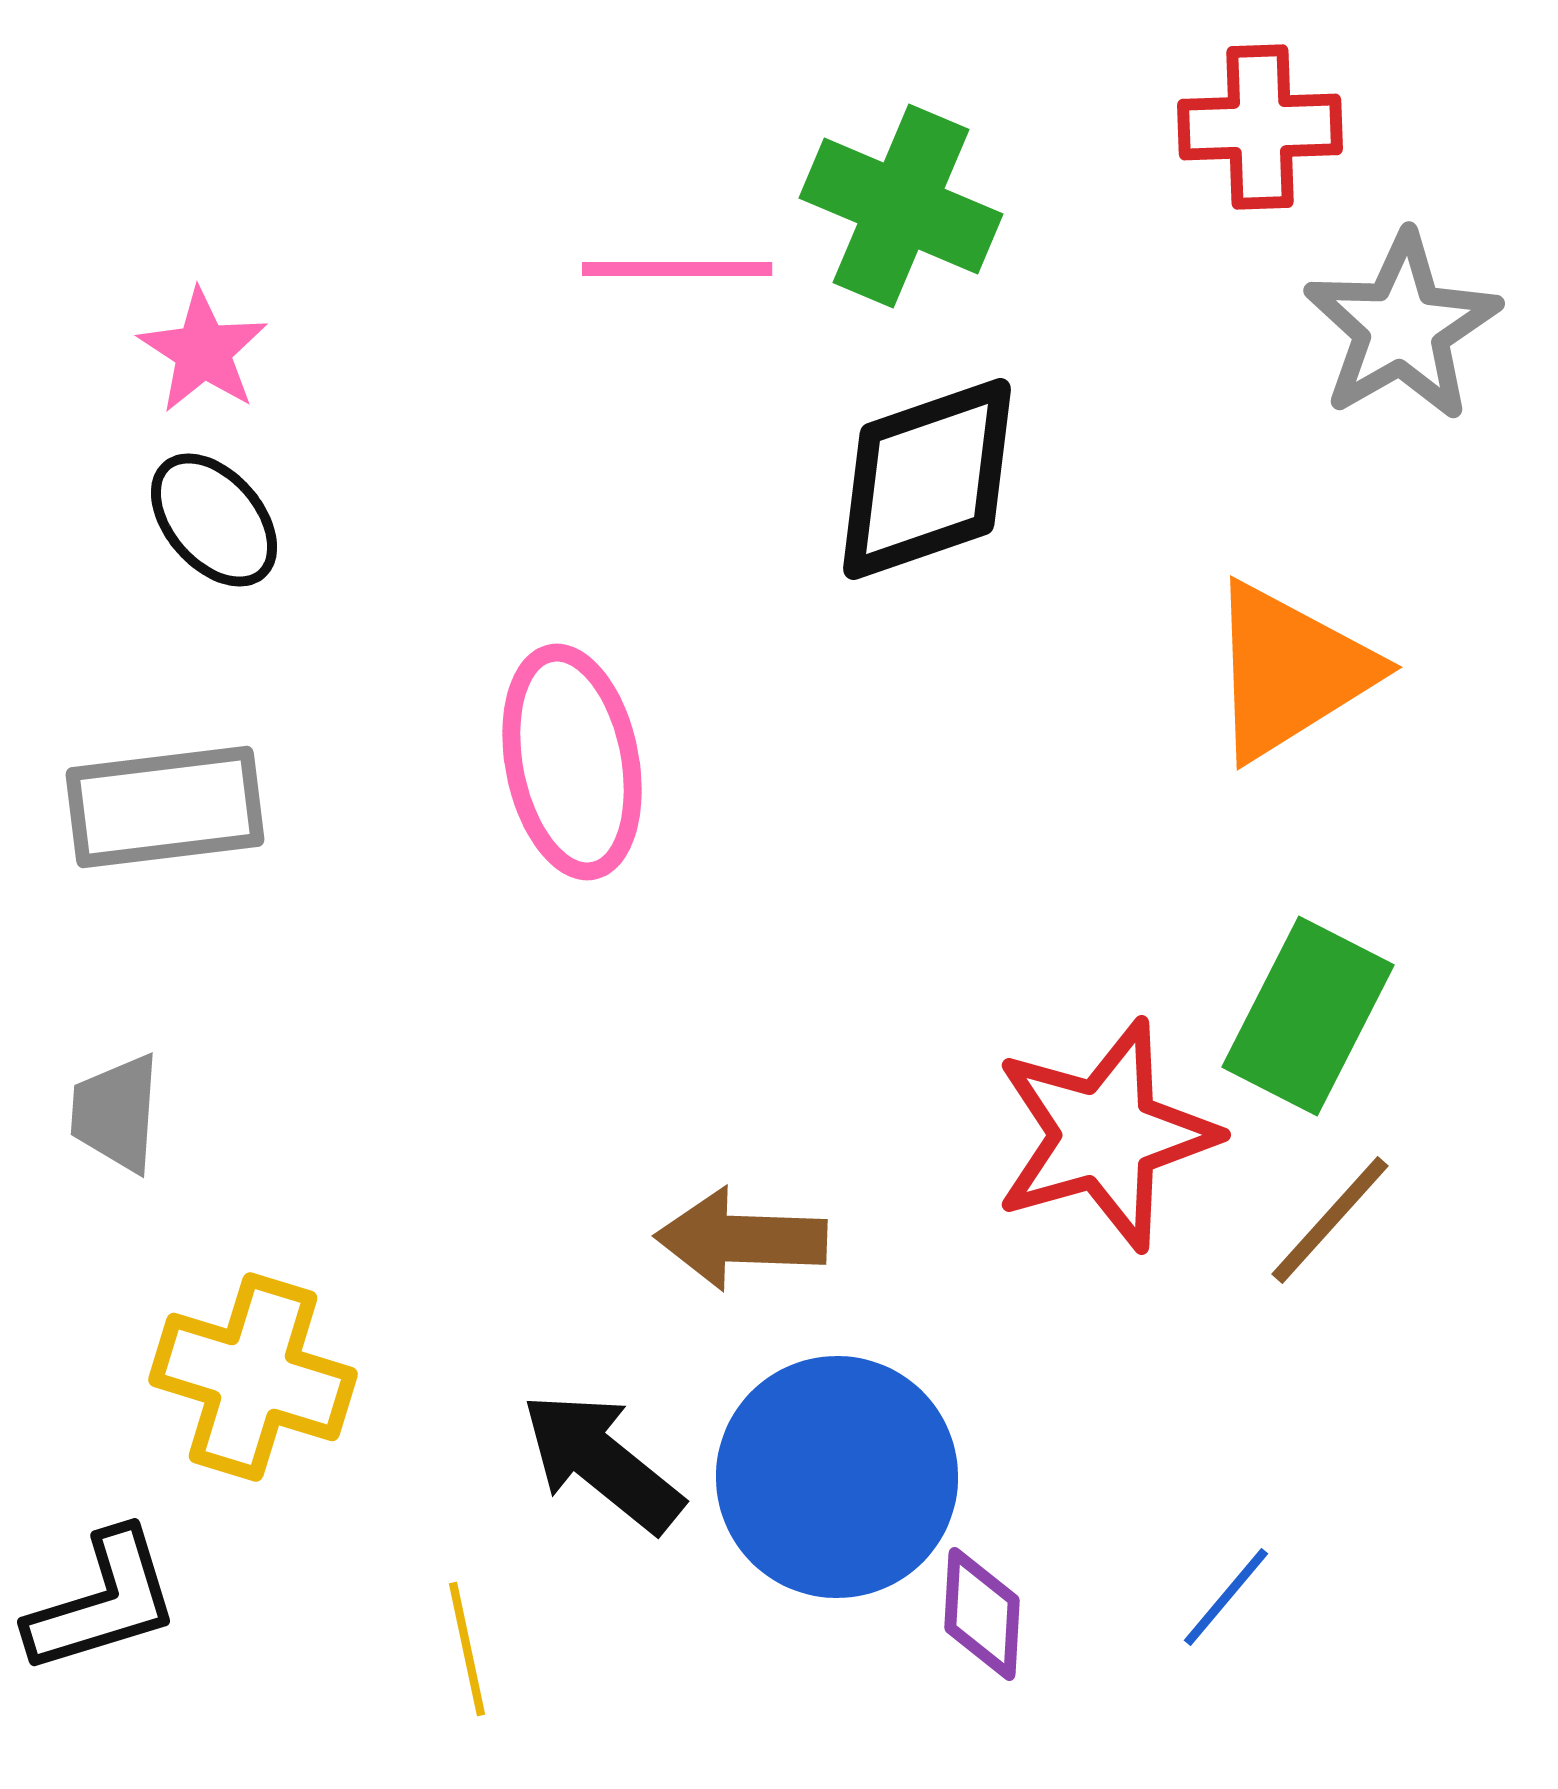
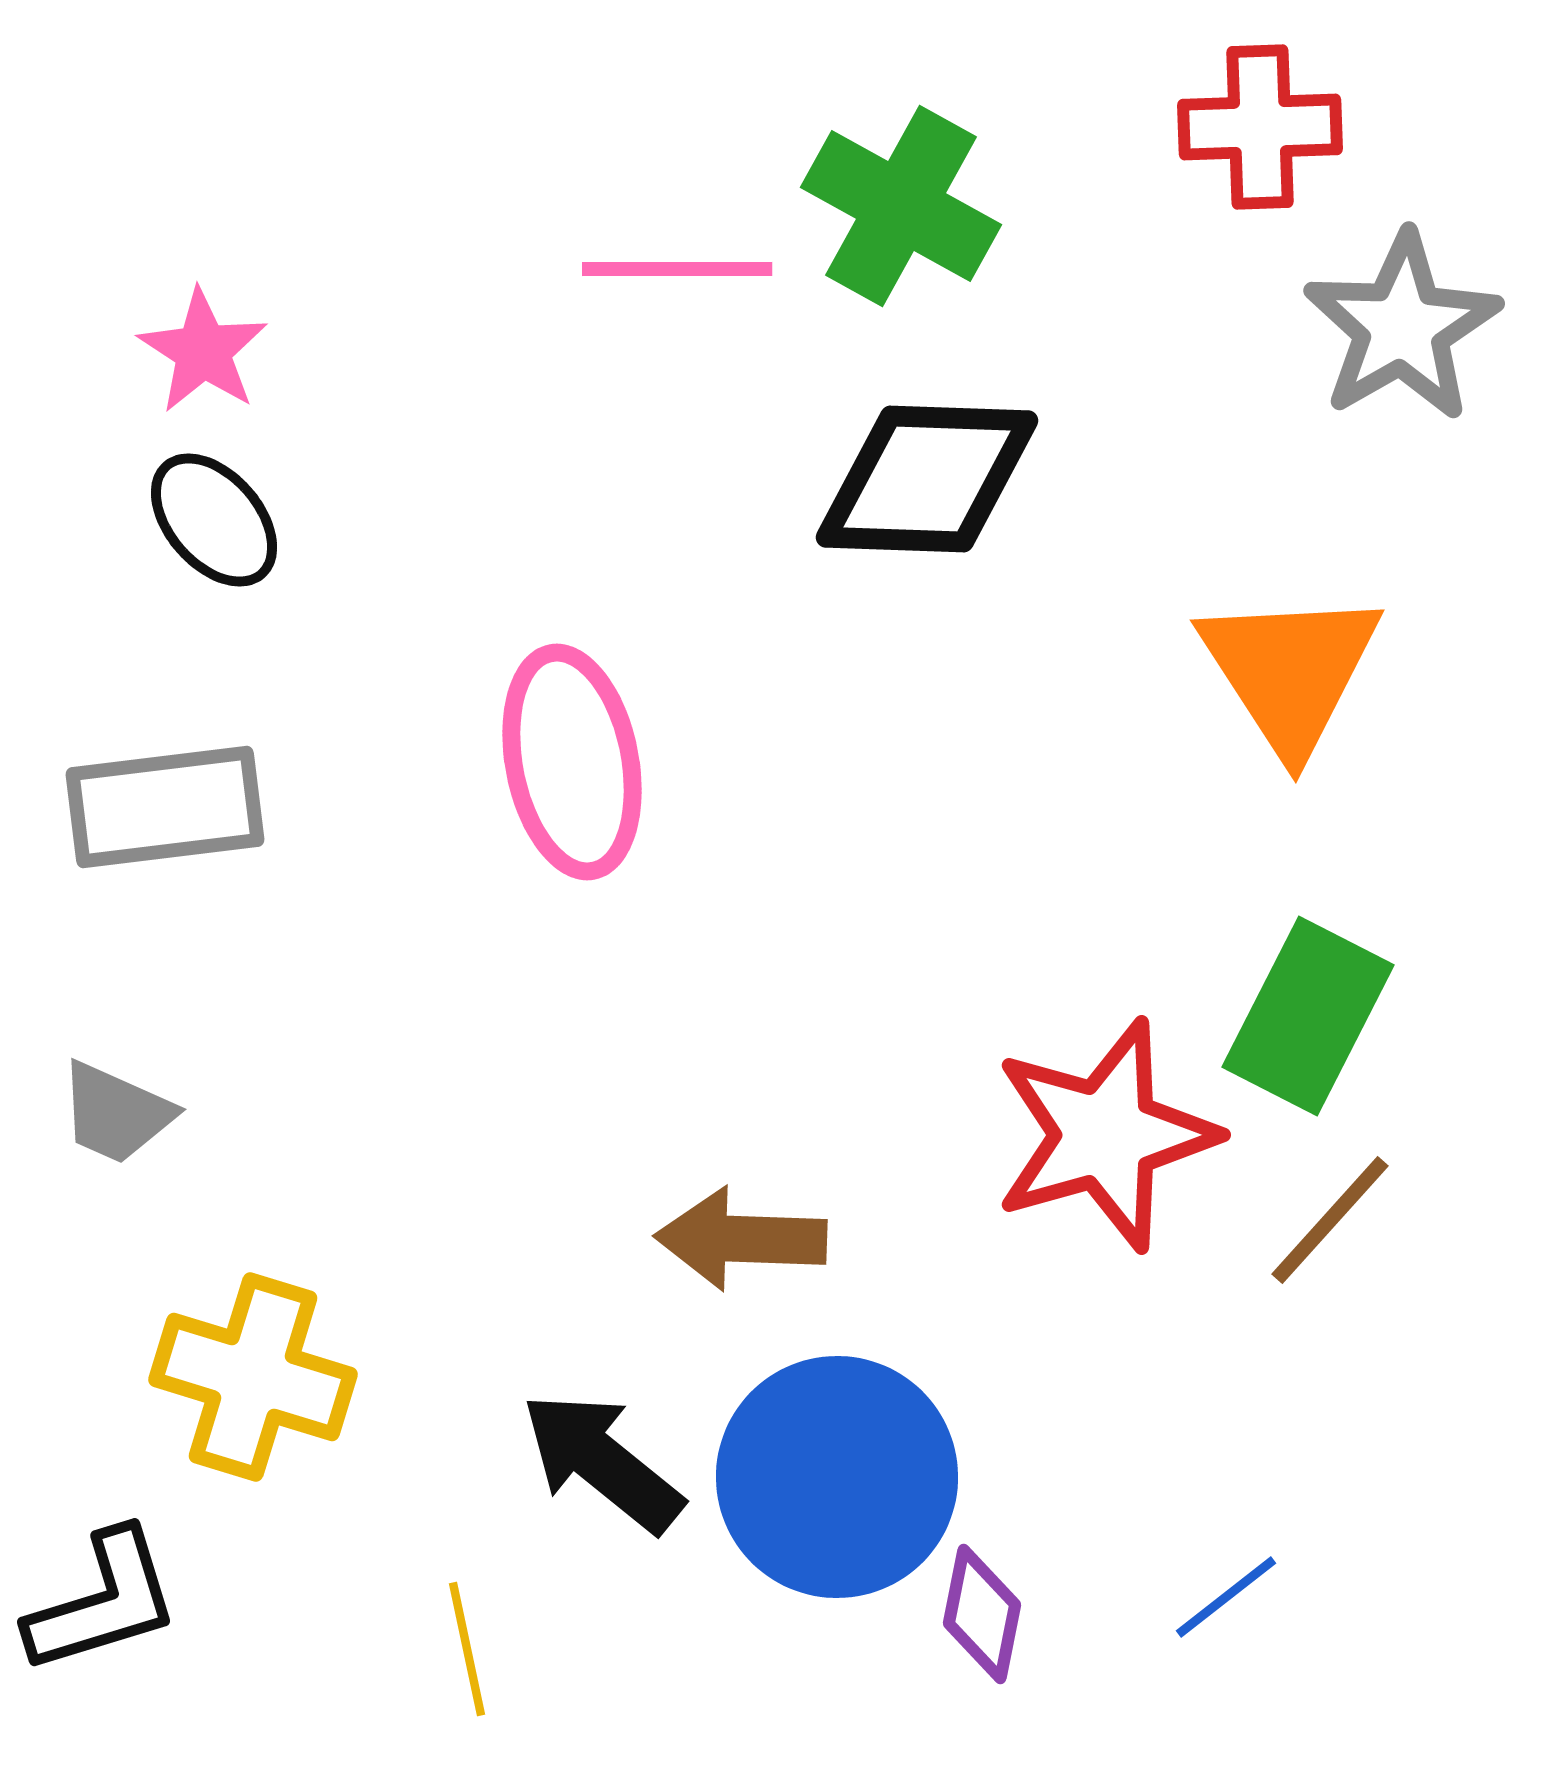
green cross: rotated 6 degrees clockwise
black diamond: rotated 21 degrees clockwise
orange triangle: rotated 31 degrees counterclockwise
gray trapezoid: rotated 70 degrees counterclockwise
blue line: rotated 12 degrees clockwise
purple diamond: rotated 8 degrees clockwise
